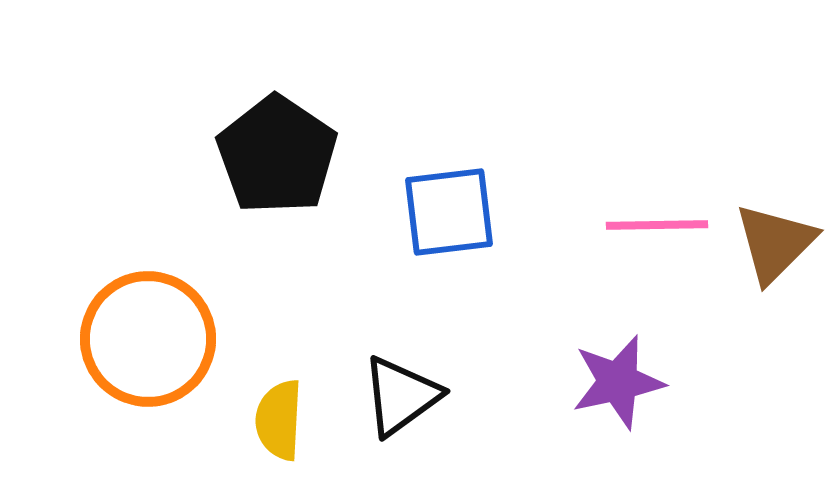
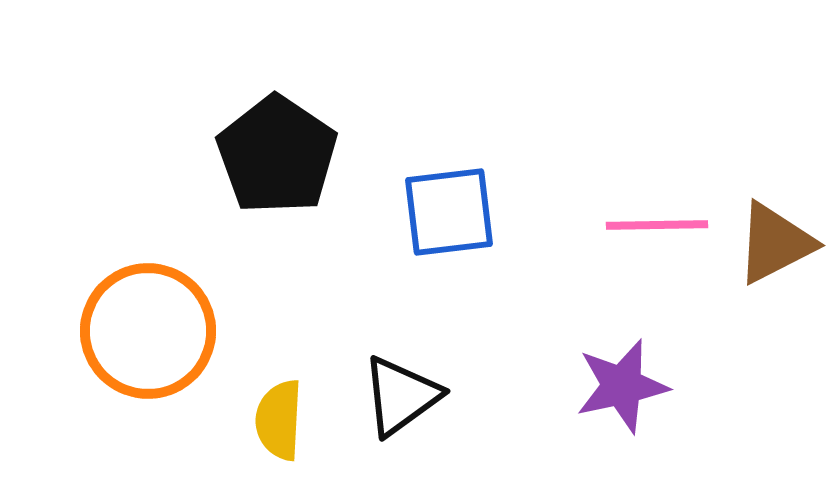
brown triangle: rotated 18 degrees clockwise
orange circle: moved 8 px up
purple star: moved 4 px right, 4 px down
